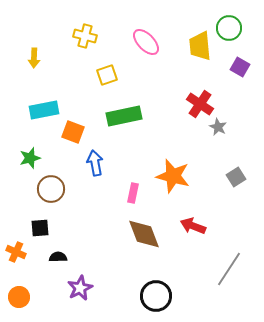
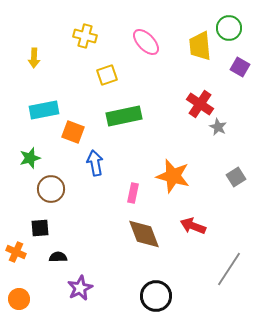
orange circle: moved 2 px down
